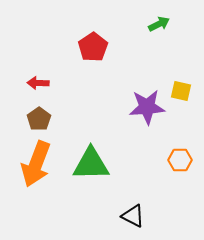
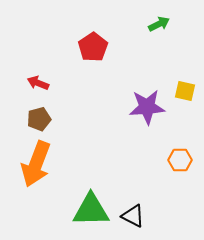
red arrow: rotated 20 degrees clockwise
yellow square: moved 4 px right
brown pentagon: rotated 20 degrees clockwise
green triangle: moved 46 px down
